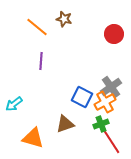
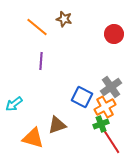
orange cross: moved 5 px down
brown triangle: moved 8 px left, 1 px down
